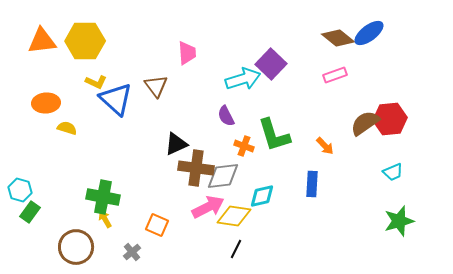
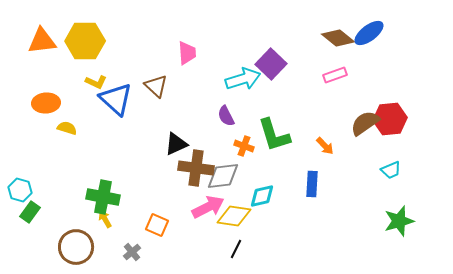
brown triangle: rotated 10 degrees counterclockwise
cyan trapezoid: moved 2 px left, 2 px up
